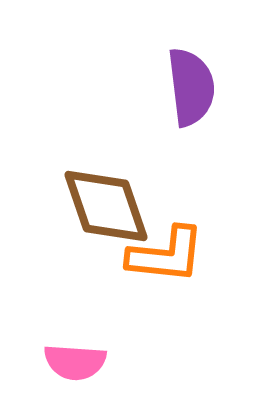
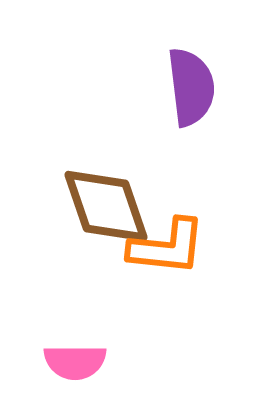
orange L-shape: moved 1 px right, 8 px up
pink semicircle: rotated 4 degrees counterclockwise
